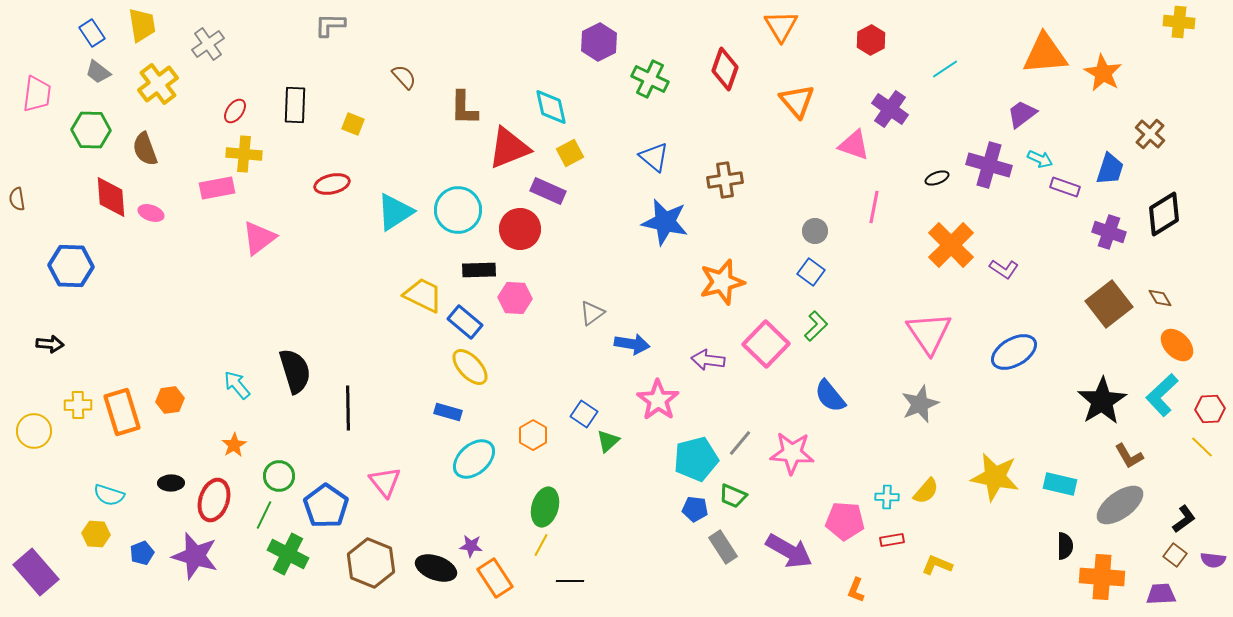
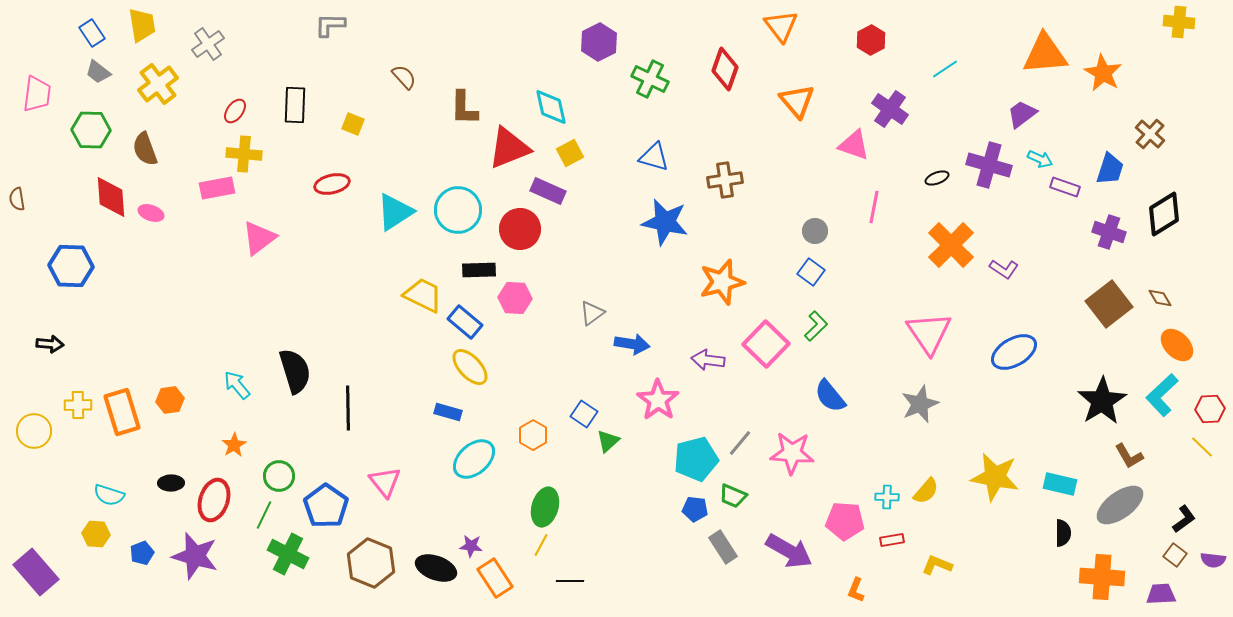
orange triangle at (781, 26): rotated 6 degrees counterclockwise
blue triangle at (654, 157): rotated 24 degrees counterclockwise
black semicircle at (1065, 546): moved 2 px left, 13 px up
